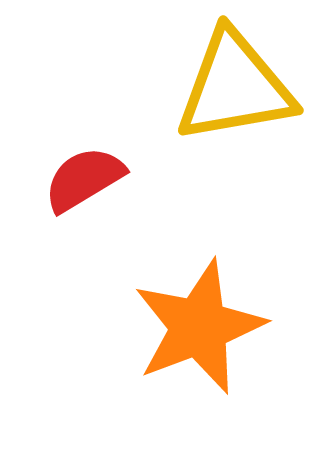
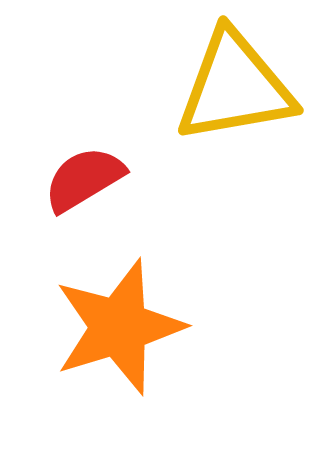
orange star: moved 80 px left; rotated 4 degrees clockwise
